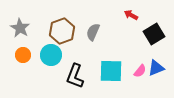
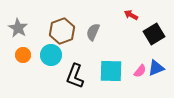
gray star: moved 2 px left
